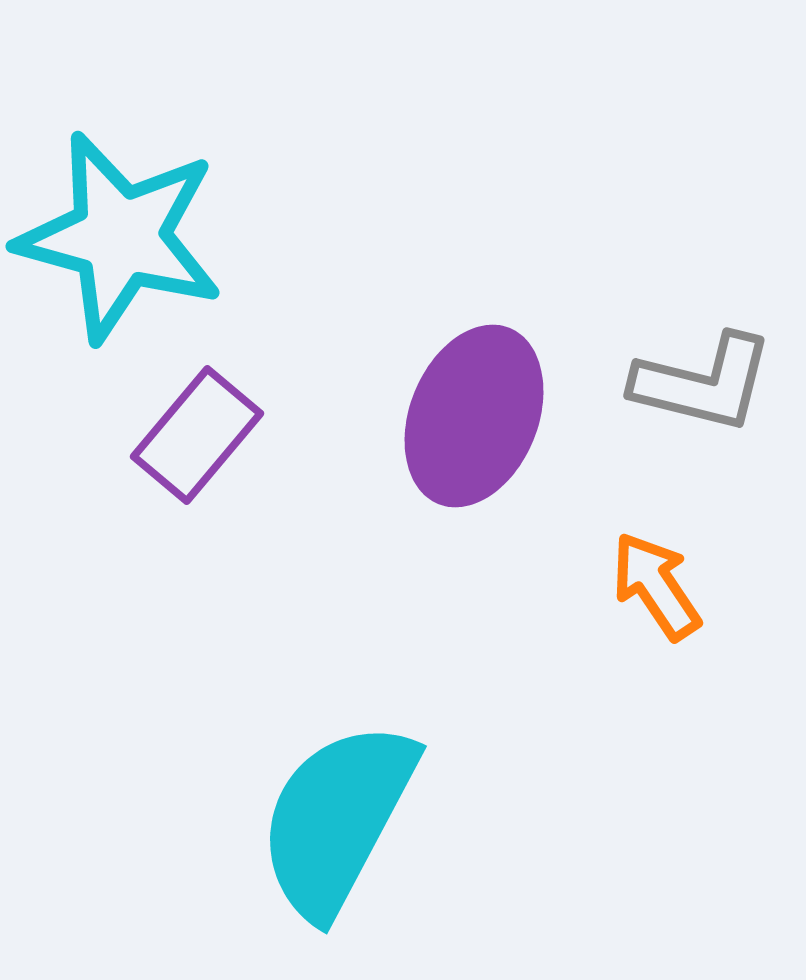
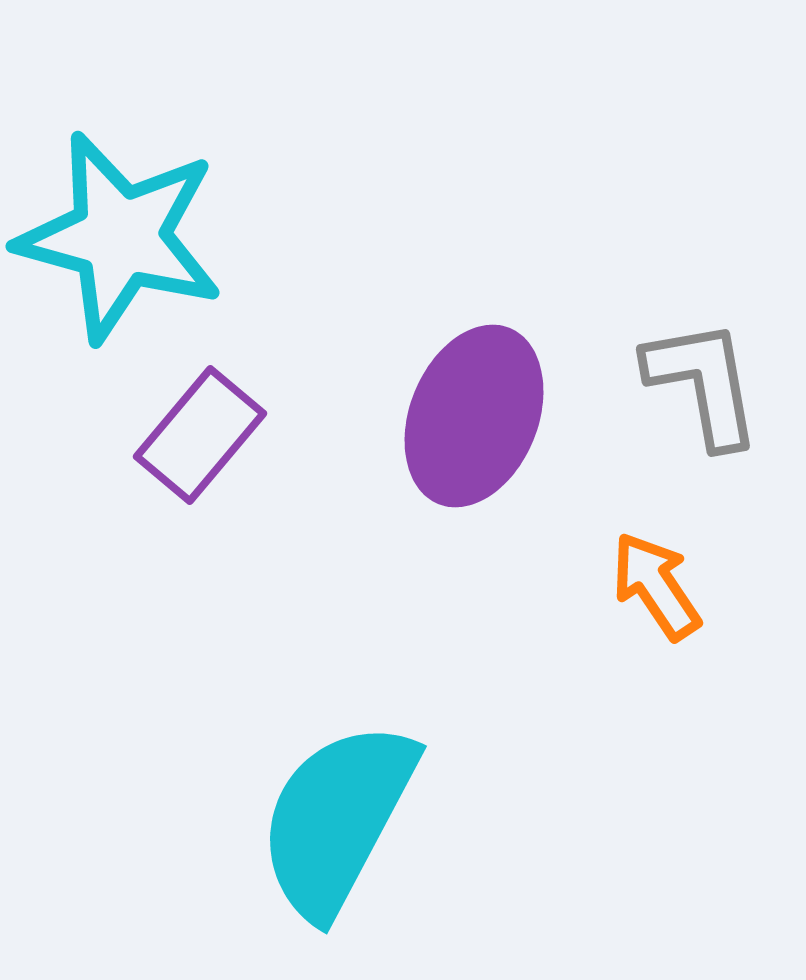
gray L-shape: rotated 114 degrees counterclockwise
purple rectangle: moved 3 px right
